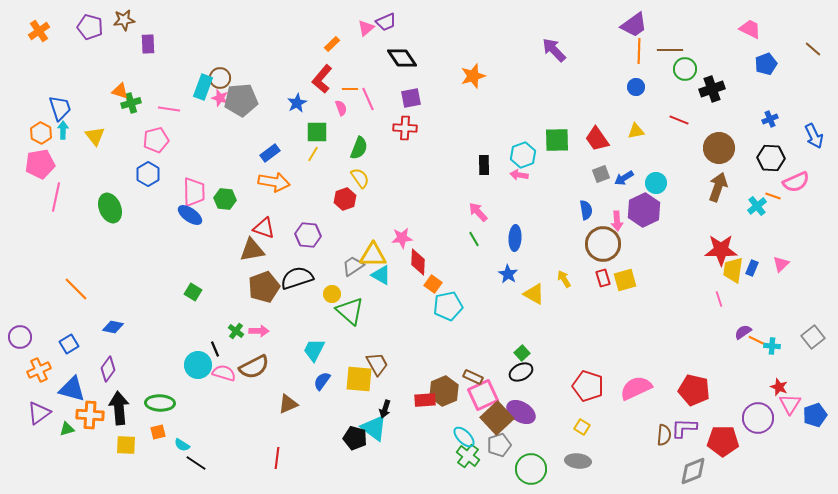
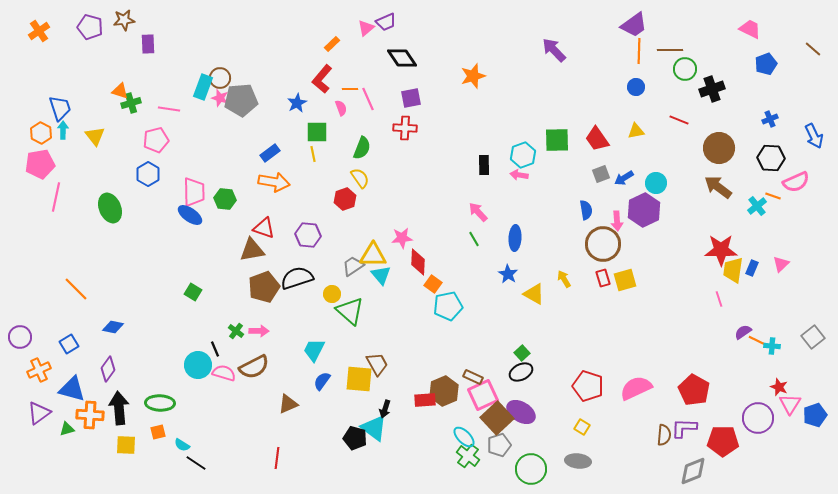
green semicircle at (359, 148): moved 3 px right
yellow line at (313, 154): rotated 42 degrees counterclockwise
brown arrow at (718, 187): rotated 72 degrees counterclockwise
cyan triangle at (381, 275): rotated 20 degrees clockwise
red pentagon at (694, 390): rotated 16 degrees clockwise
